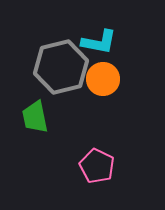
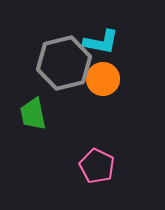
cyan L-shape: moved 2 px right
gray hexagon: moved 3 px right, 4 px up
green trapezoid: moved 2 px left, 3 px up
